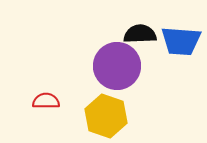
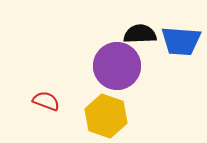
red semicircle: rotated 20 degrees clockwise
